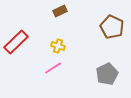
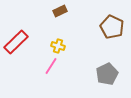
pink line: moved 2 px left, 2 px up; rotated 24 degrees counterclockwise
